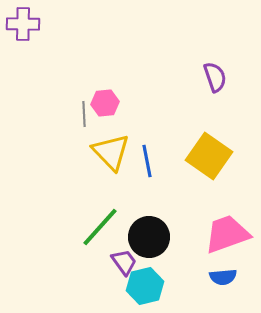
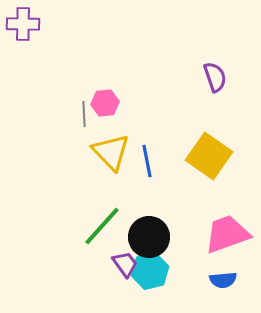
green line: moved 2 px right, 1 px up
purple trapezoid: moved 1 px right, 2 px down
blue semicircle: moved 3 px down
cyan hexagon: moved 5 px right, 15 px up
